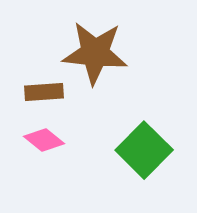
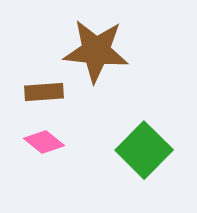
brown star: moved 1 px right, 2 px up
pink diamond: moved 2 px down
